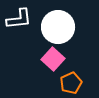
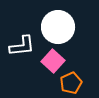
white L-shape: moved 3 px right, 27 px down
pink square: moved 2 px down
